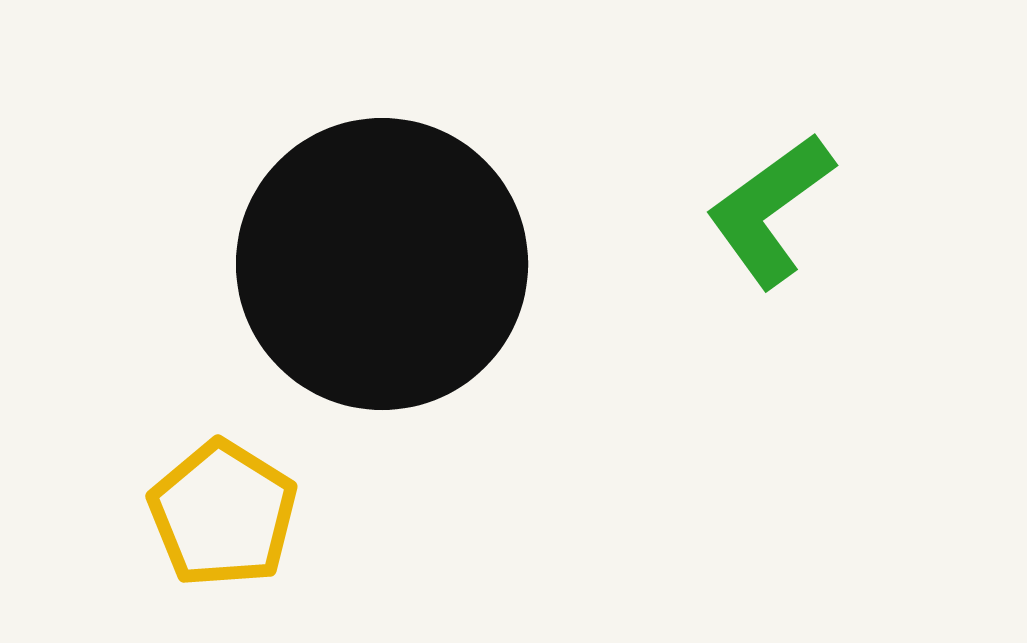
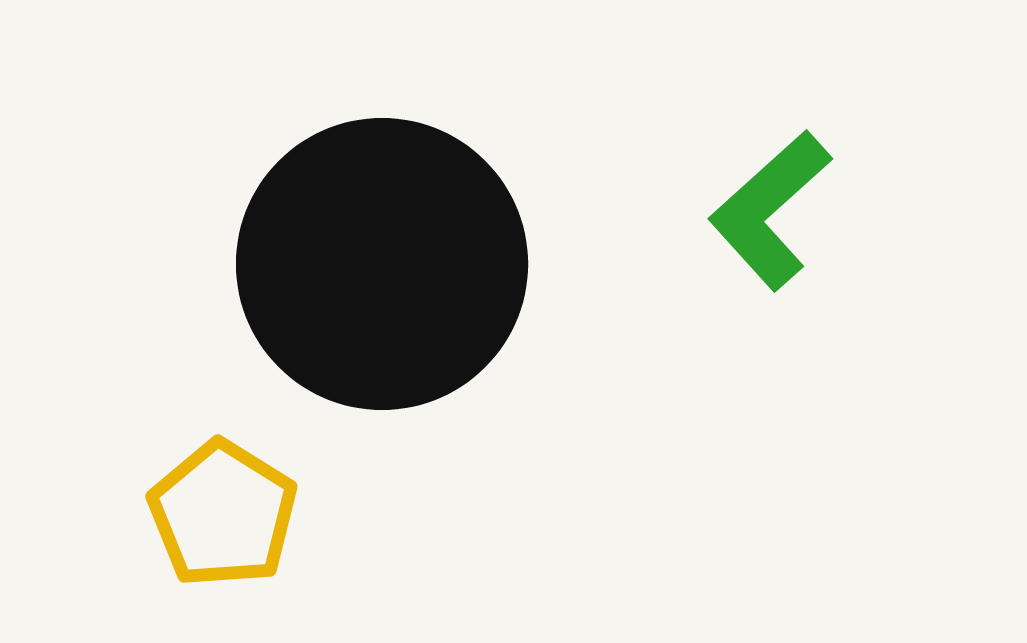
green L-shape: rotated 6 degrees counterclockwise
